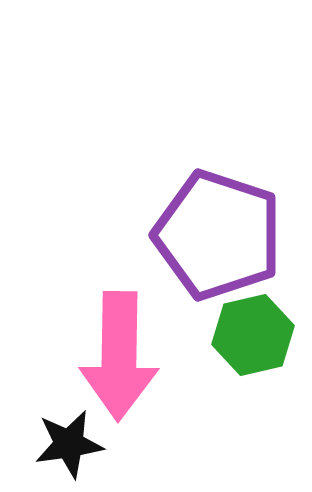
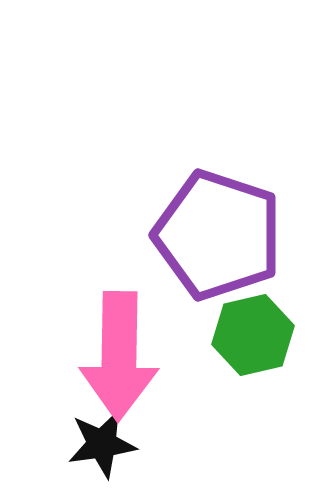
black star: moved 33 px right
